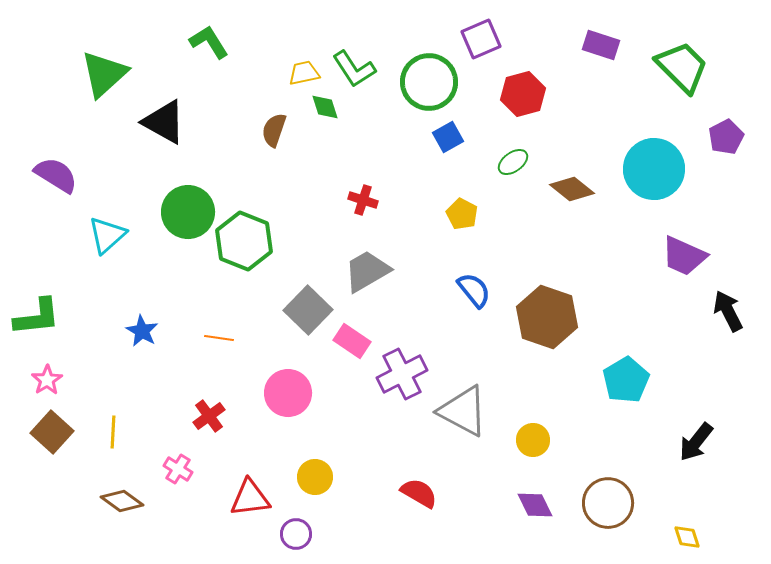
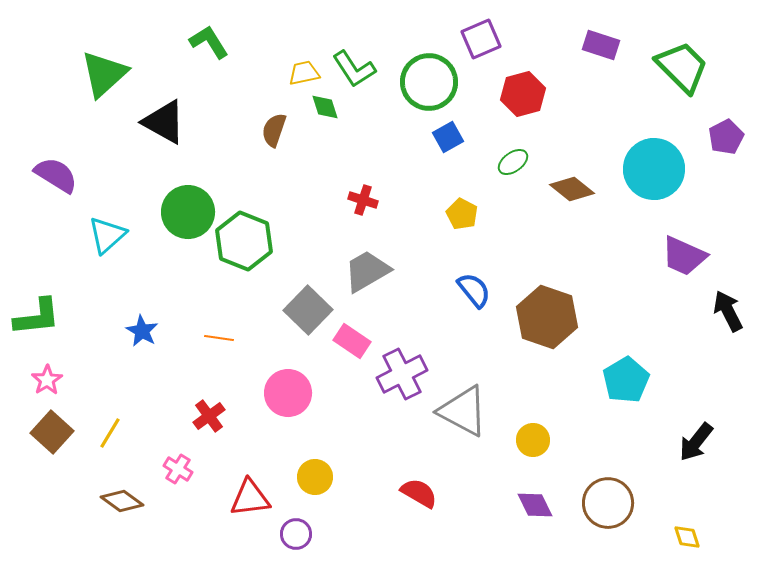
yellow line at (113, 432): moved 3 px left, 1 px down; rotated 28 degrees clockwise
